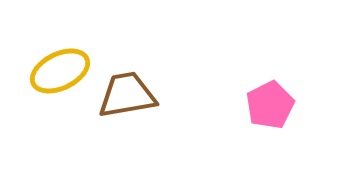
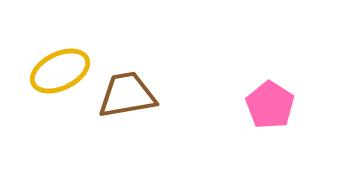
pink pentagon: rotated 12 degrees counterclockwise
